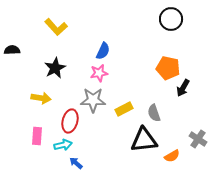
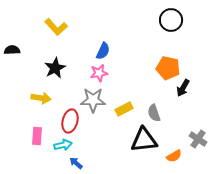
black circle: moved 1 px down
orange semicircle: moved 2 px right
